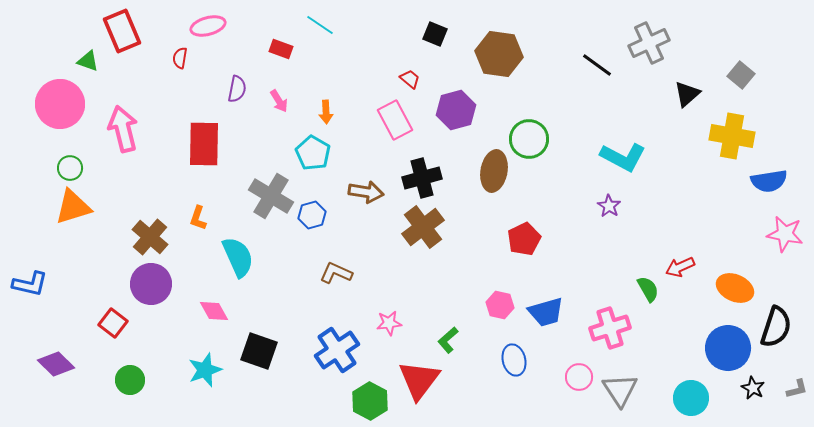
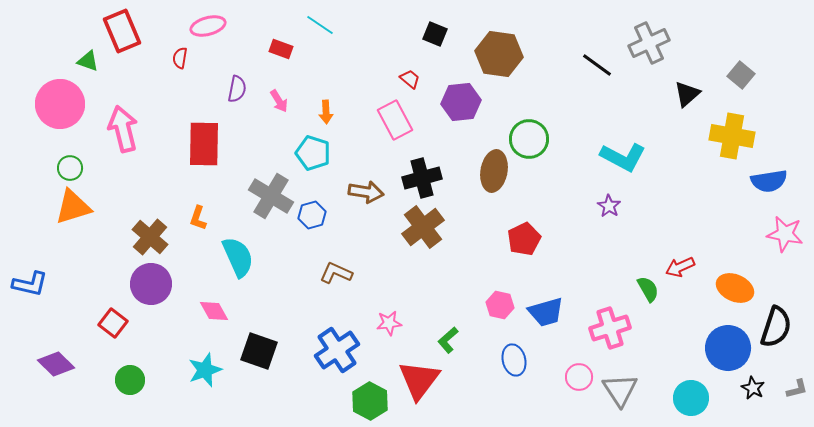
purple hexagon at (456, 110): moved 5 px right, 8 px up; rotated 9 degrees clockwise
cyan pentagon at (313, 153): rotated 12 degrees counterclockwise
